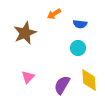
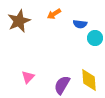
brown star: moved 6 px left, 12 px up
cyan circle: moved 17 px right, 10 px up
